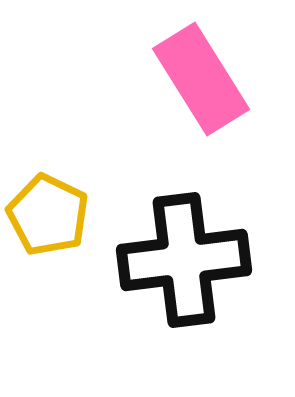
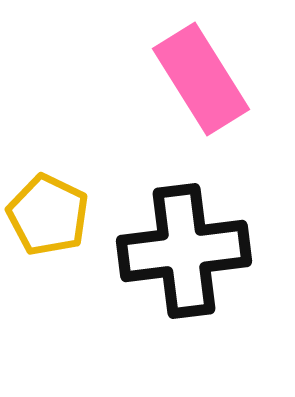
black cross: moved 9 px up
